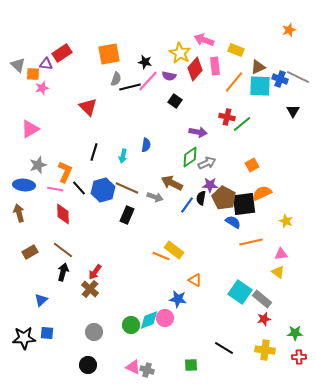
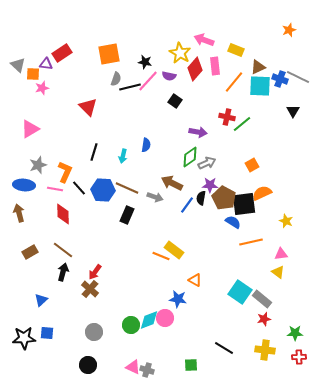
blue hexagon at (103, 190): rotated 20 degrees clockwise
